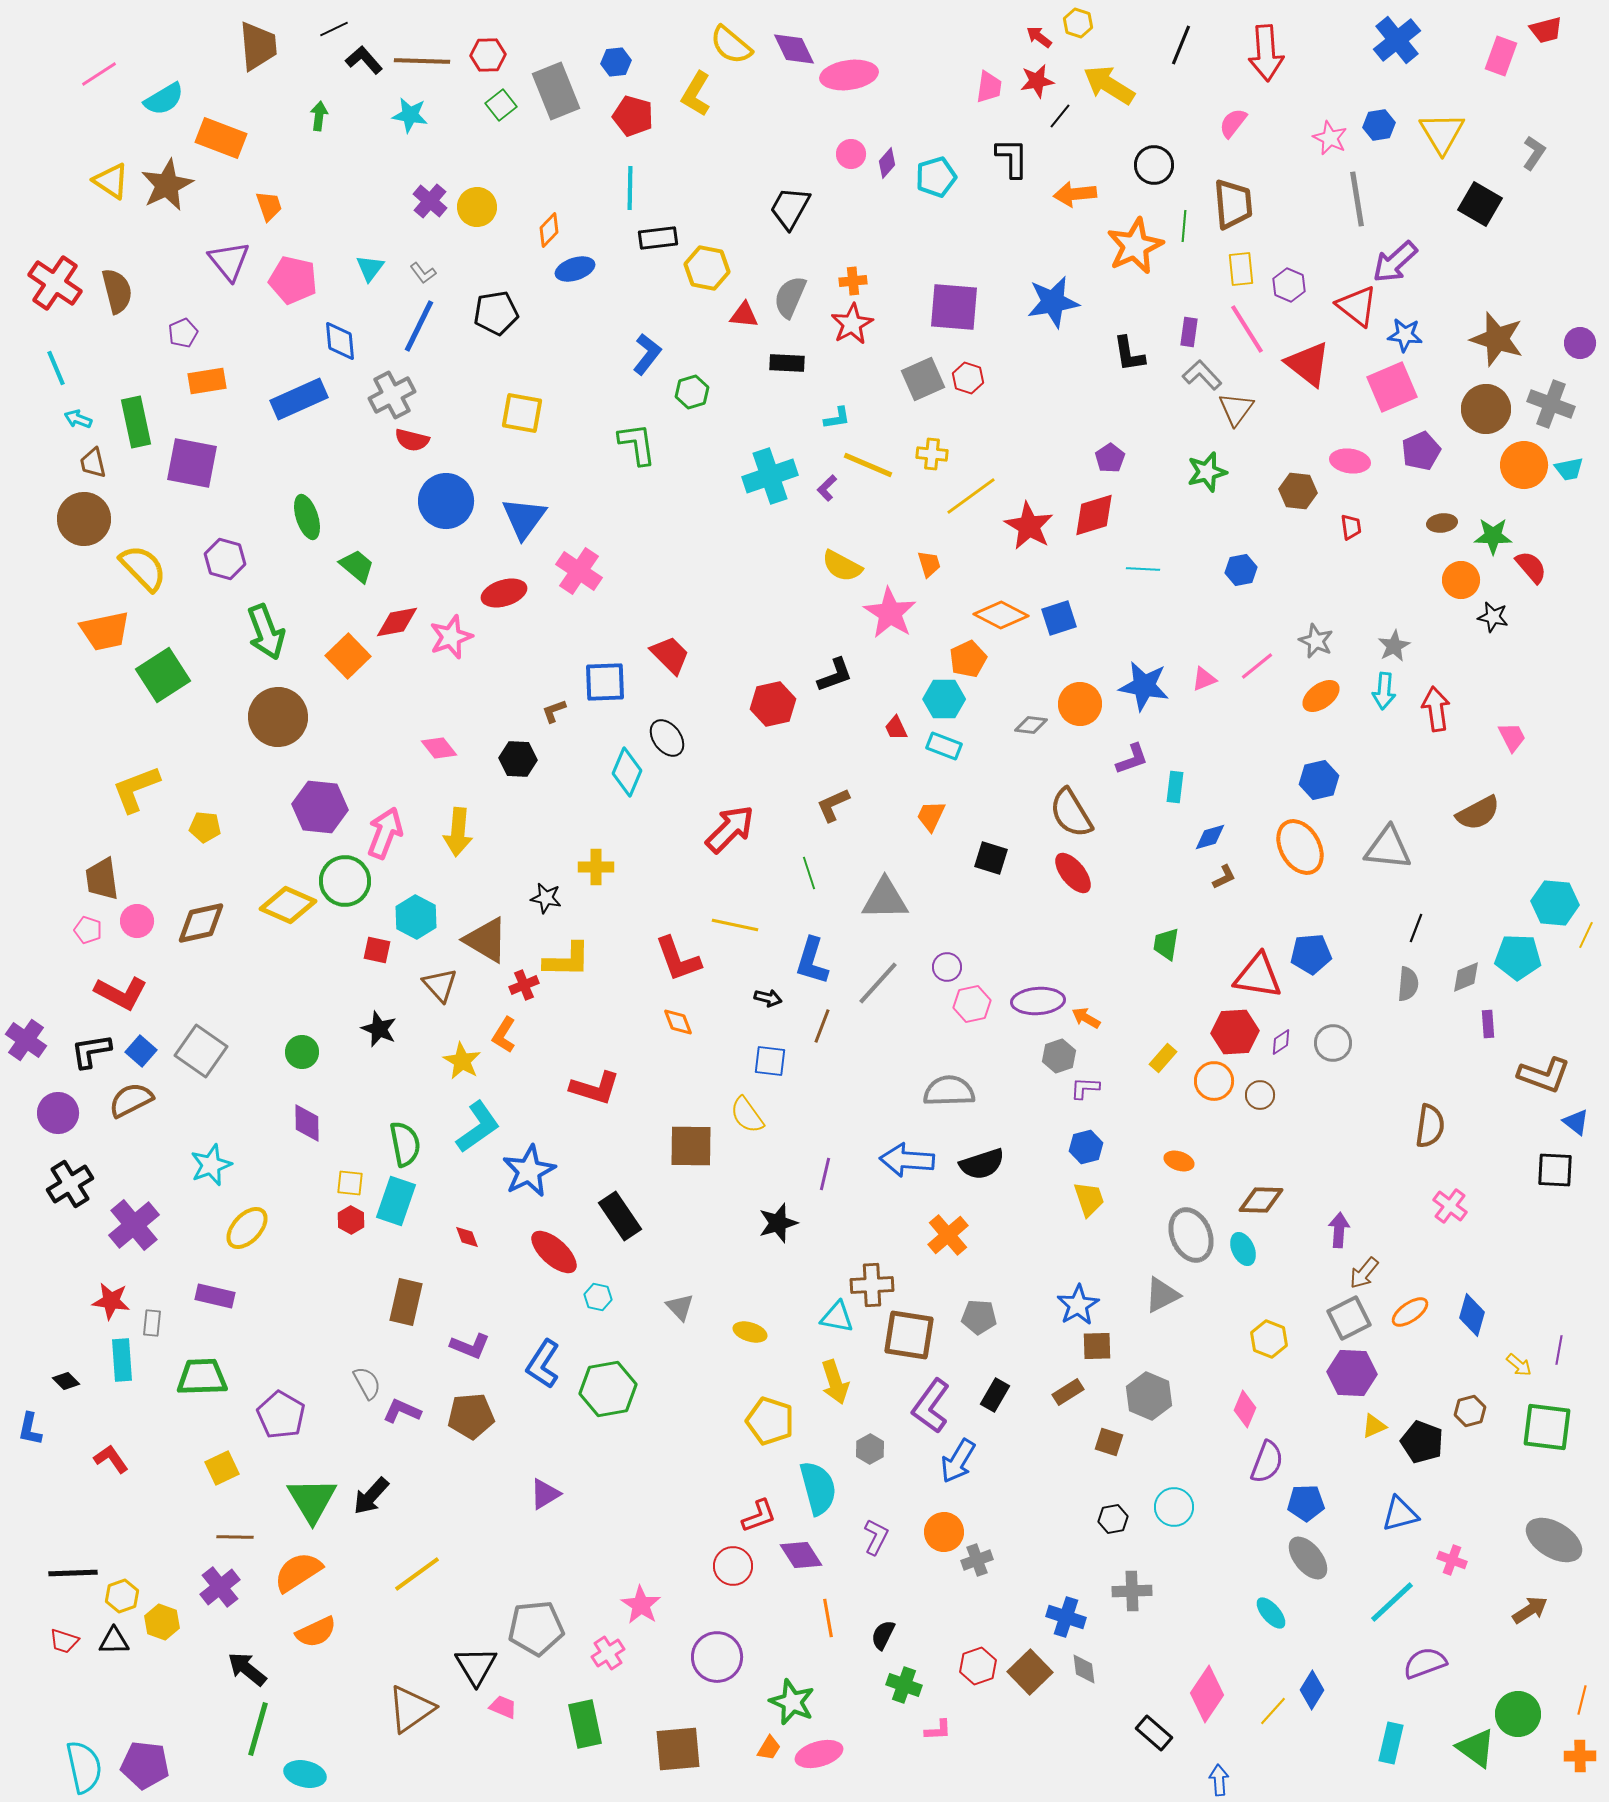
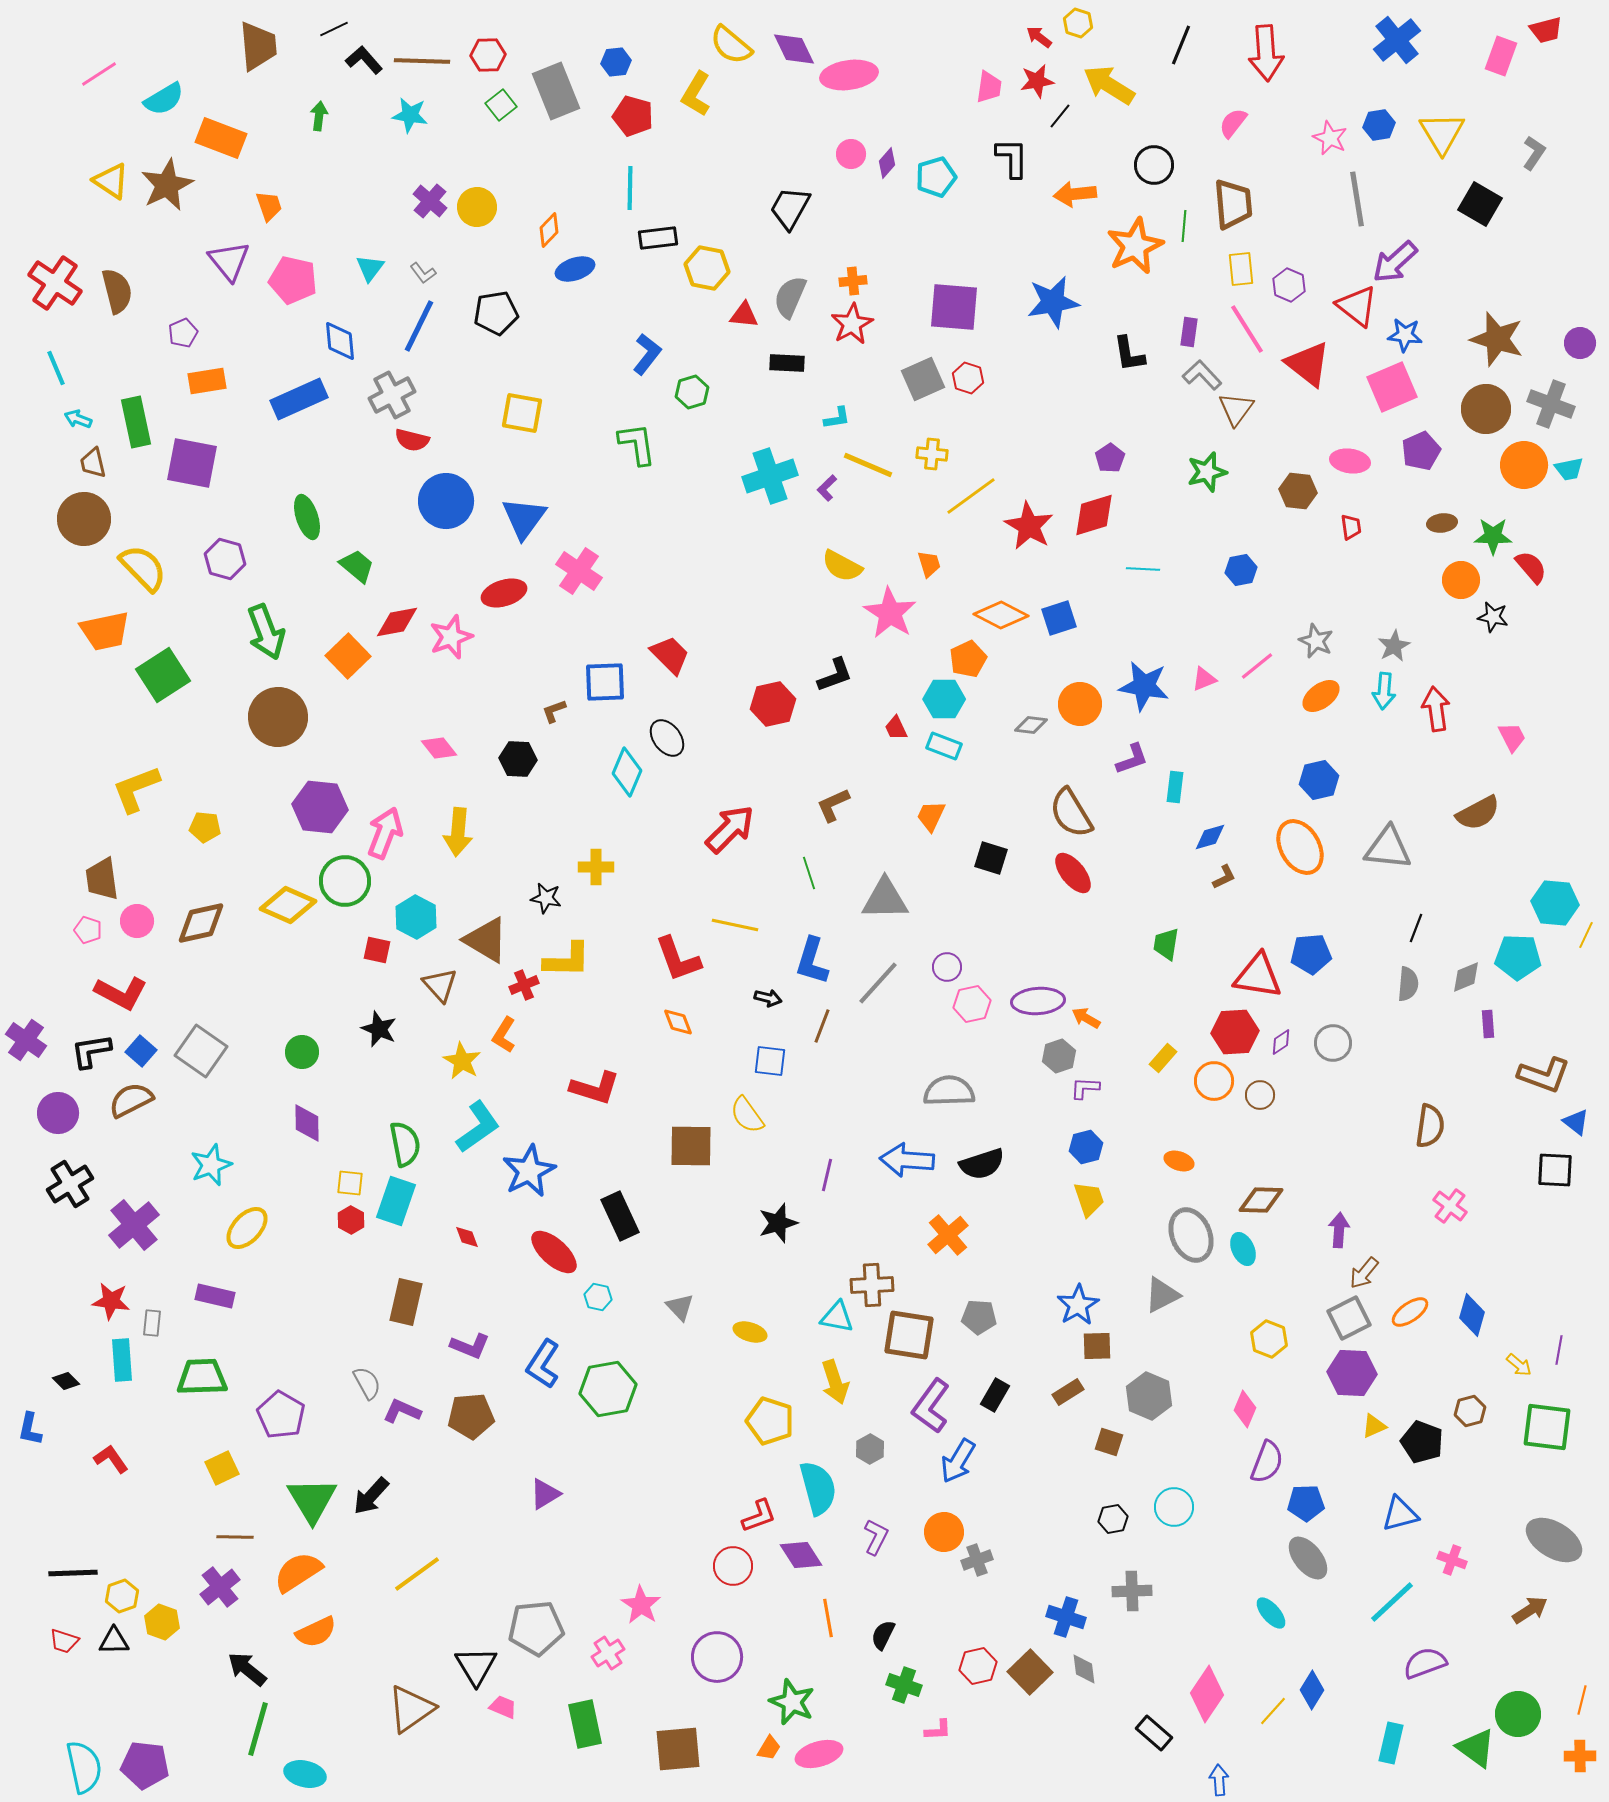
purple line at (825, 1174): moved 2 px right, 1 px down
black rectangle at (620, 1216): rotated 9 degrees clockwise
red hexagon at (978, 1666): rotated 6 degrees clockwise
